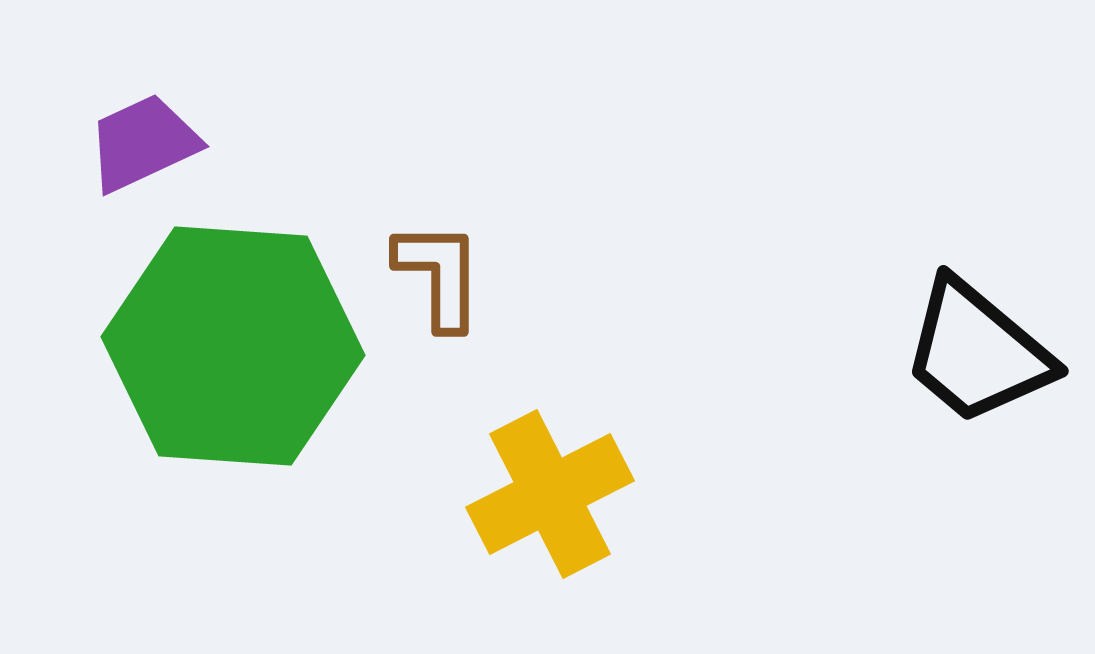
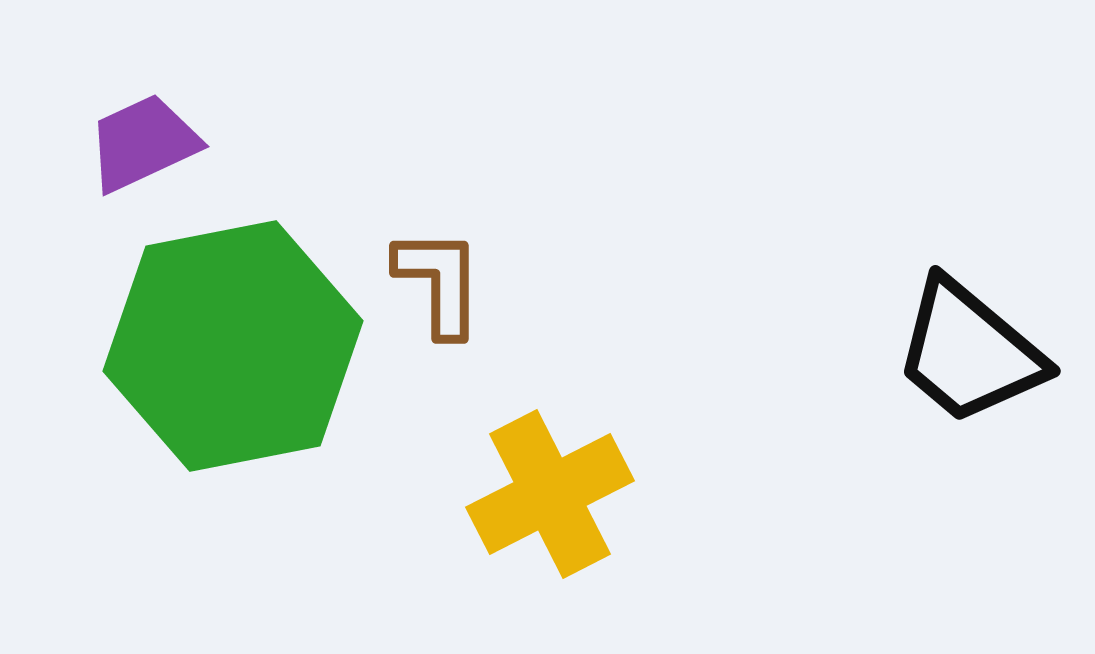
brown L-shape: moved 7 px down
green hexagon: rotated 15 degrees counterclockwise
black trapezoid: moved 8 px left
